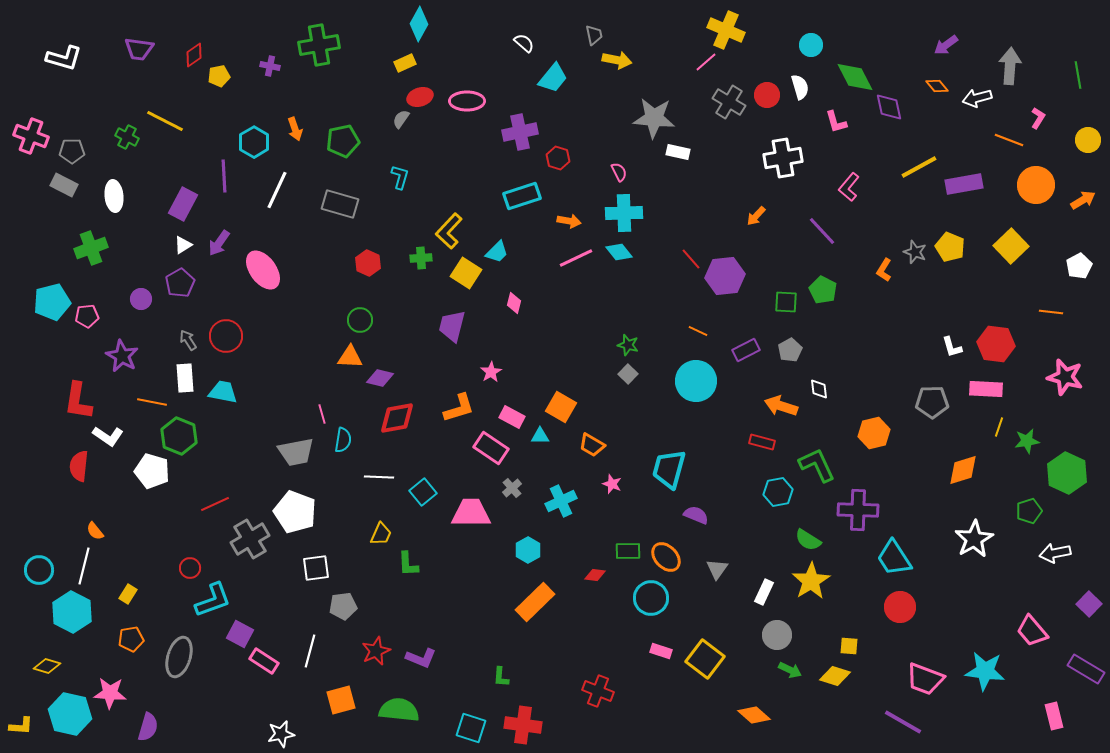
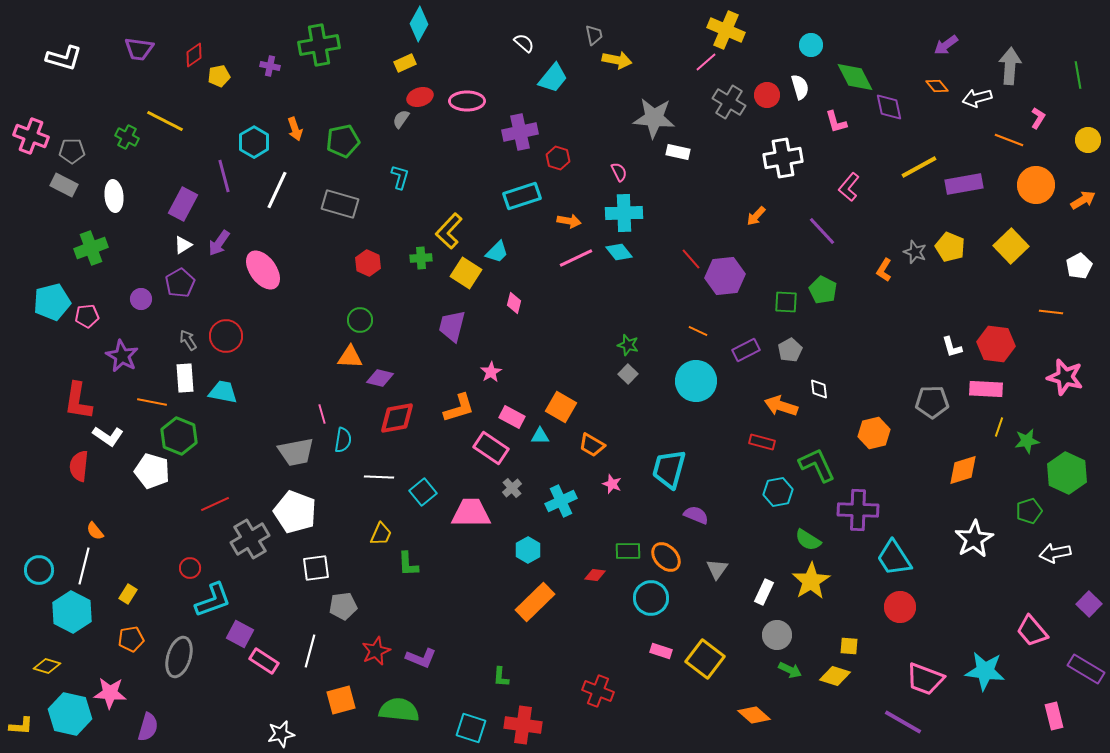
purple line at (224, 176): rotated 12 degrees counterclockwise
